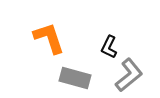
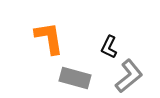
orange L-shape: rotated 9 degrees clockwise
gray L-shape: moved 1 px down
